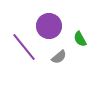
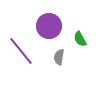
purple line: moved 3 px left, 4 px down
gray semicircle: rotated 140 degrees clockwise
